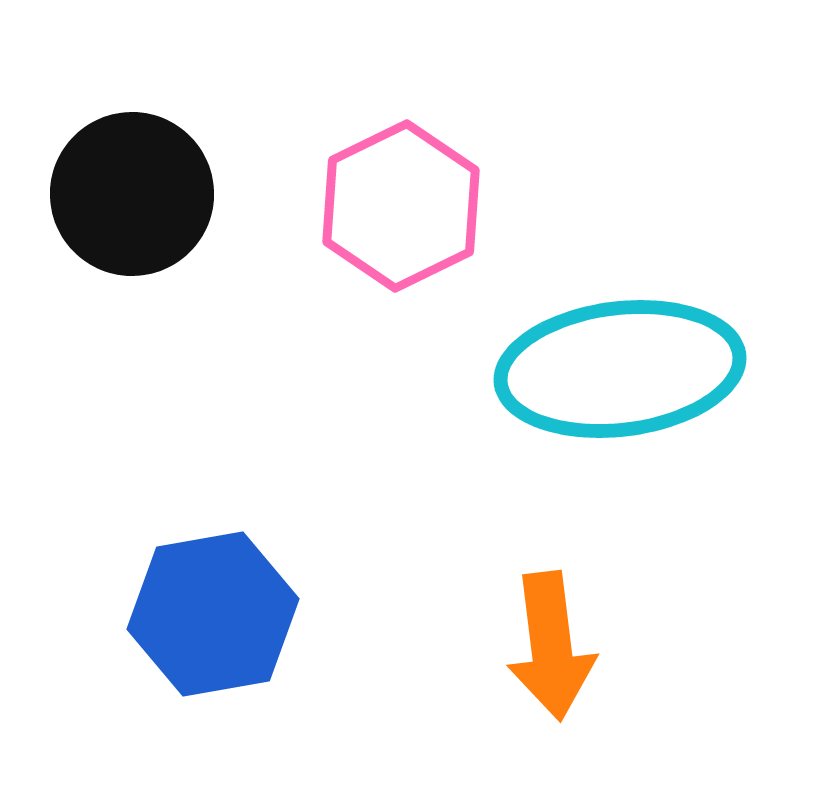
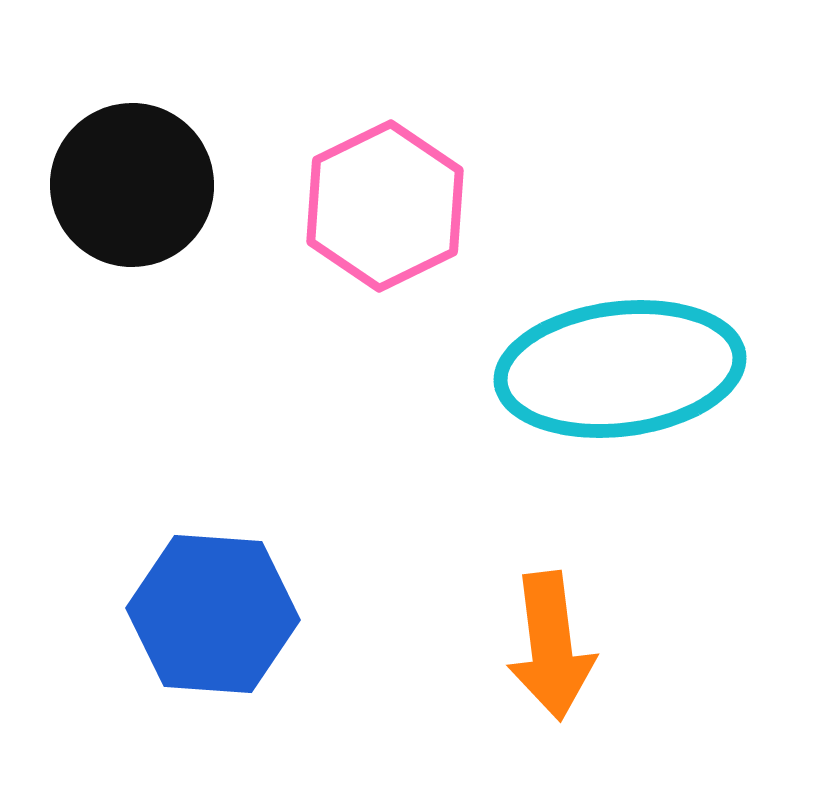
black circle: moved 9 px up
pink hexagon: moved 16 px left
blue hexagon: rotated 14 degrees clockwise
